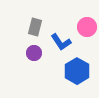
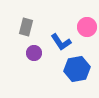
gray rectangle: moved 9 px left
blue hexagon: moved 2 px up; rotated 20 degrees clockwise
